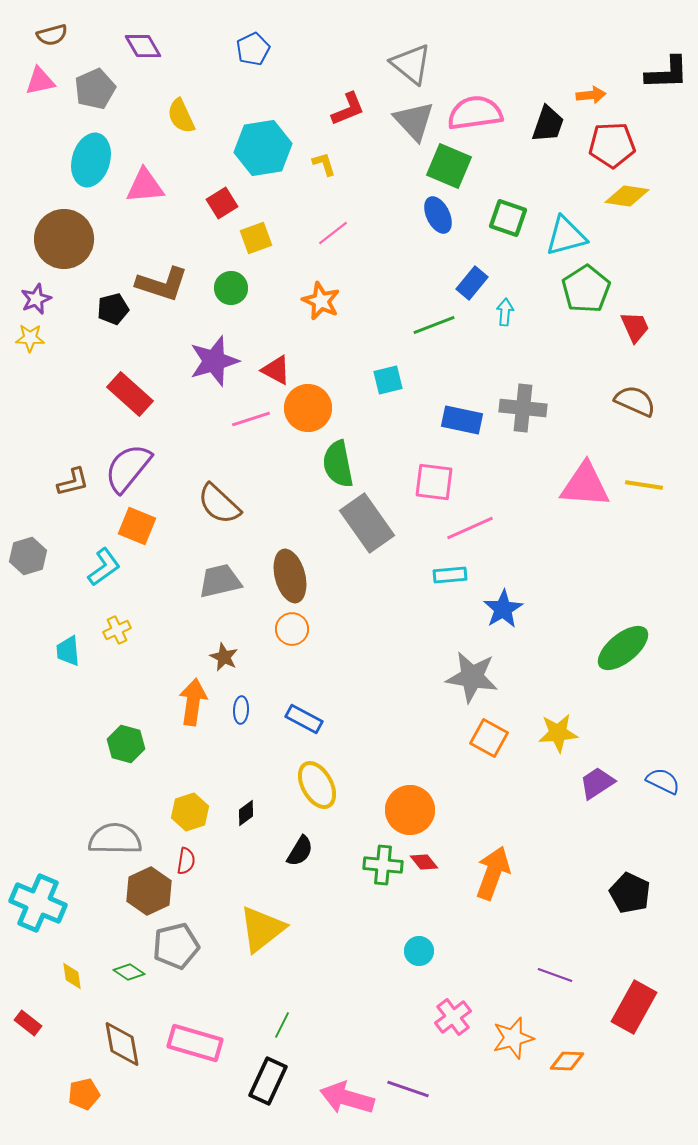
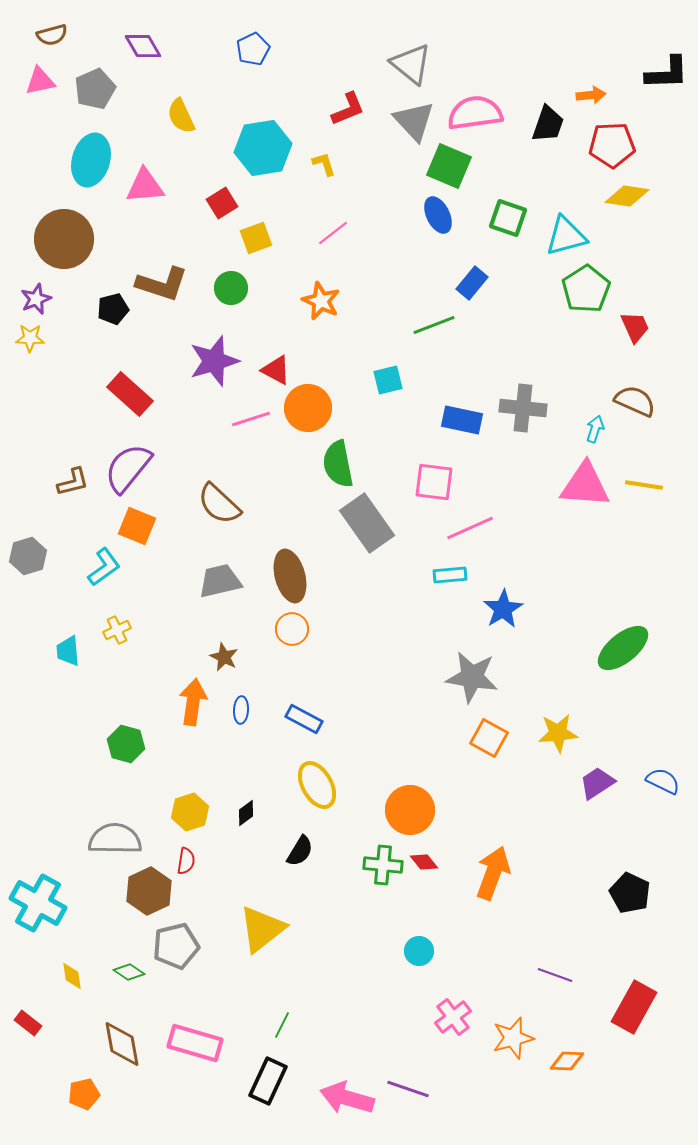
cyan arrow at (505, 312): moved 90 px right, 117 px down; rotated 12 degrees clockwise
cyan cross at (38, 903): rotated 6 degrees clockwise
